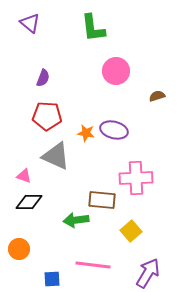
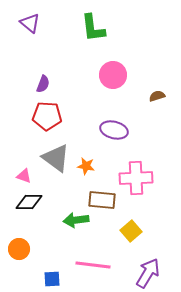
pink circle: moved 3 px left, 4 px down
purple semicircle: moved 6 px down
orange star: moved 33 px down
gray triangle: moved 2 px down; rotated 12 degrees clockwise
